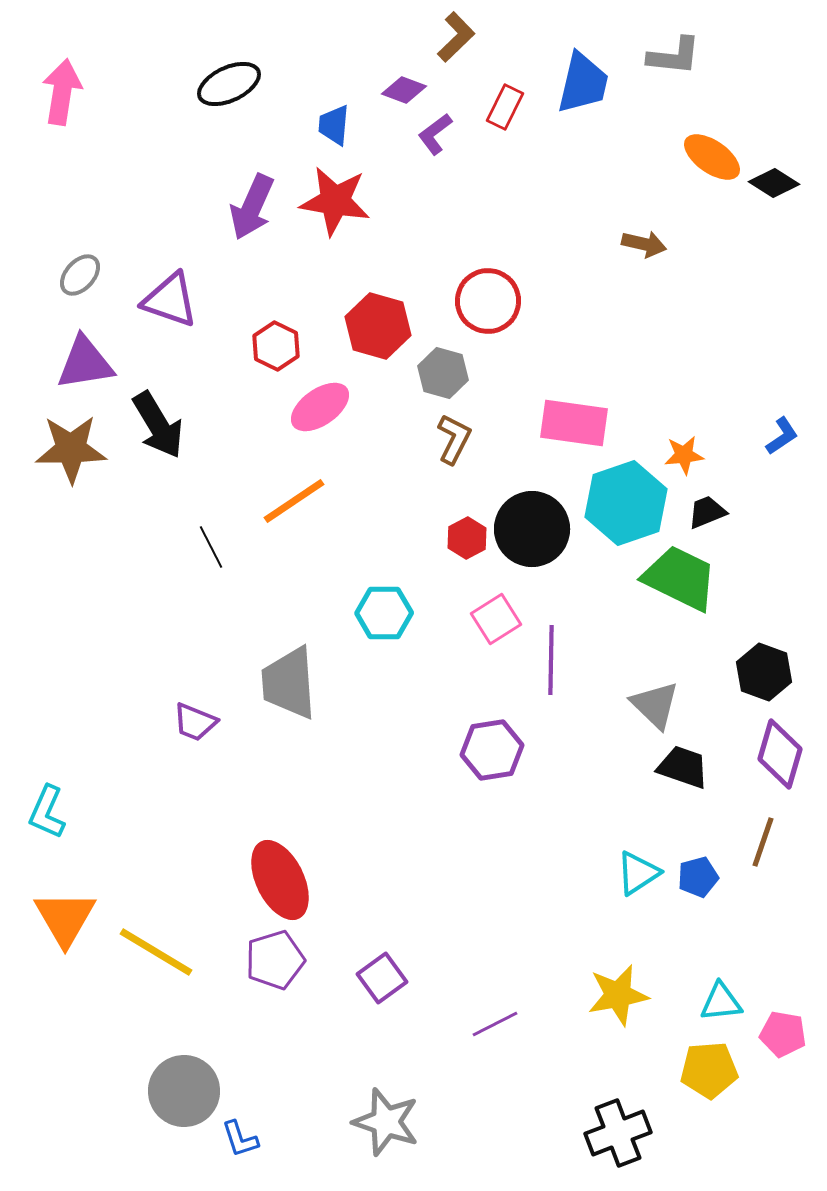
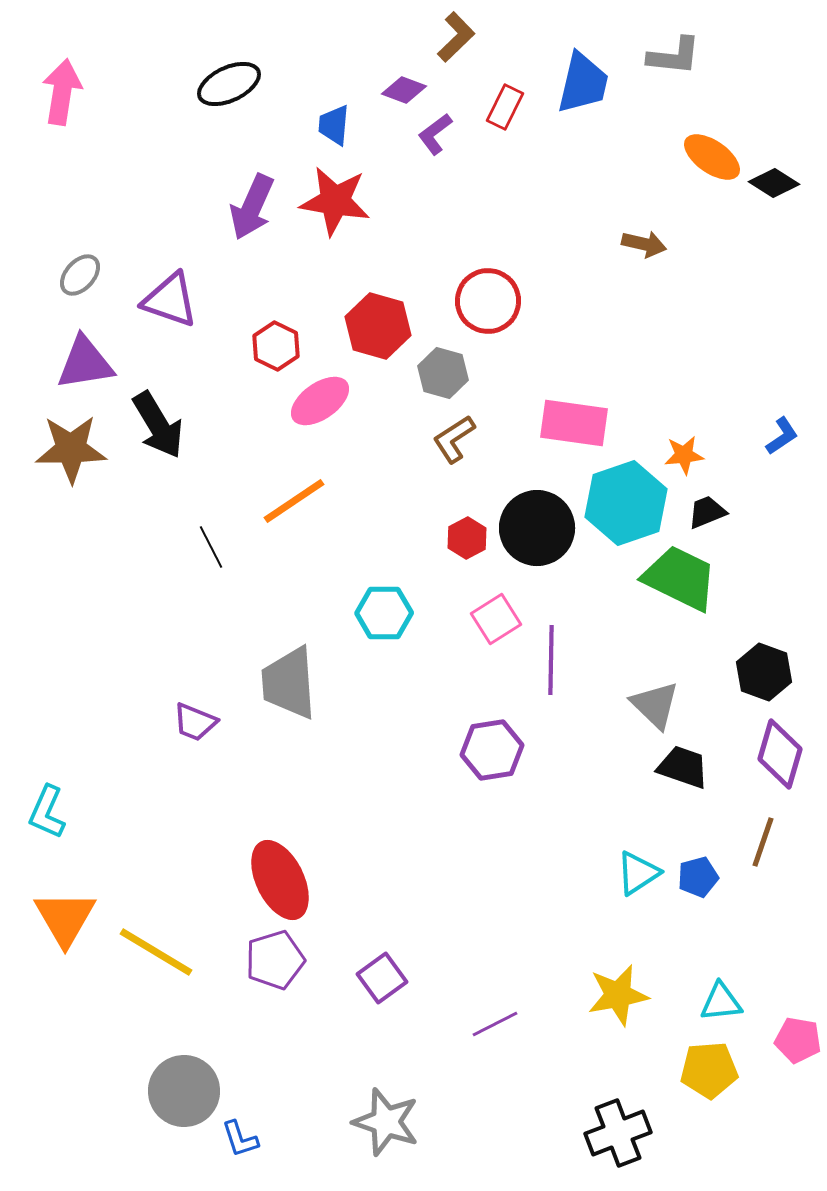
pink ellipse at (320, 407): moved 6 px up
brown L-shape at (454, 439): rotated 150 degrees counterclockwise
black circle at (532, 529): moved 5 px right, 1 px up
pink pentagon at (783, 1034): moved 15 px right, 6 px down
